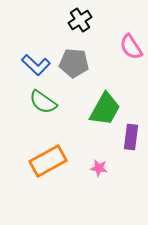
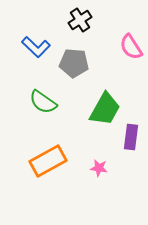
blue L-shape: moved 18 px up
